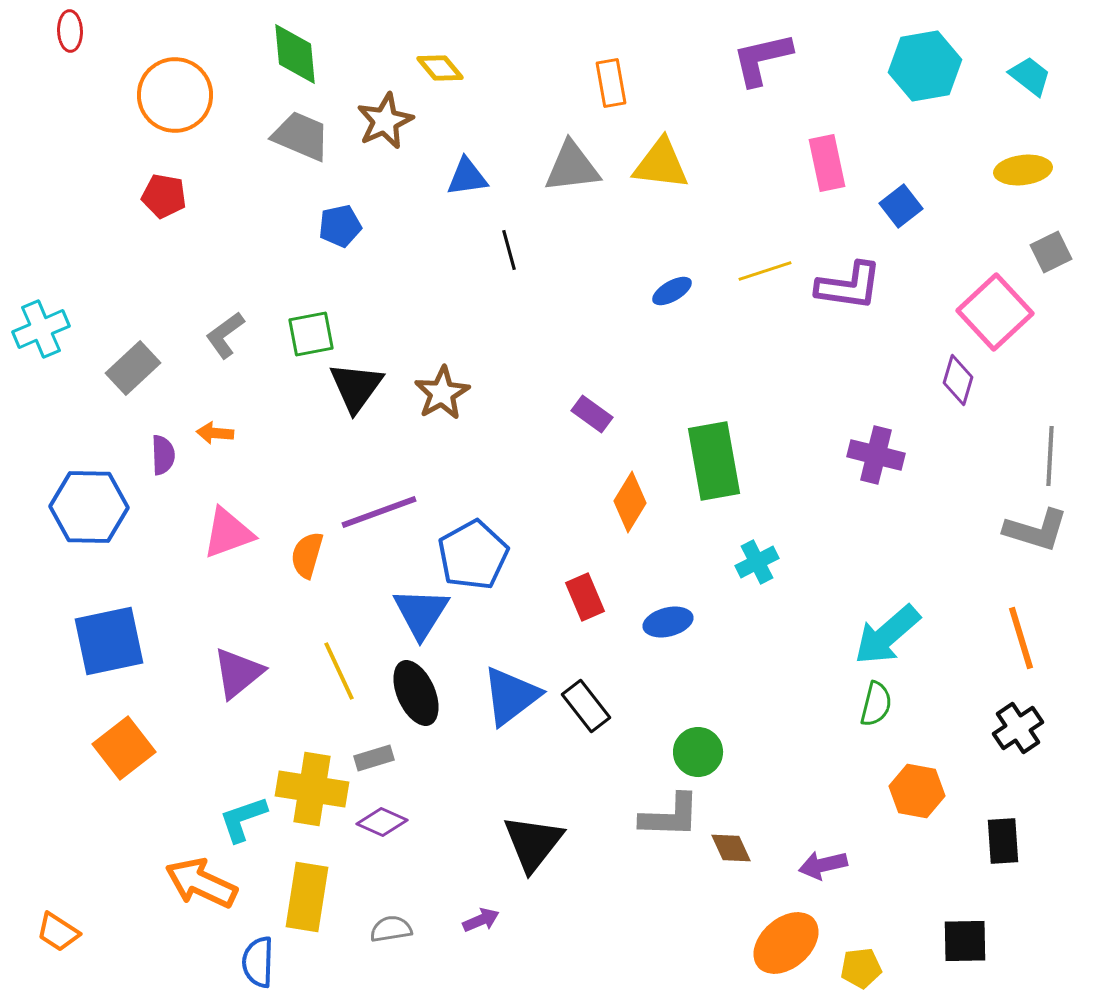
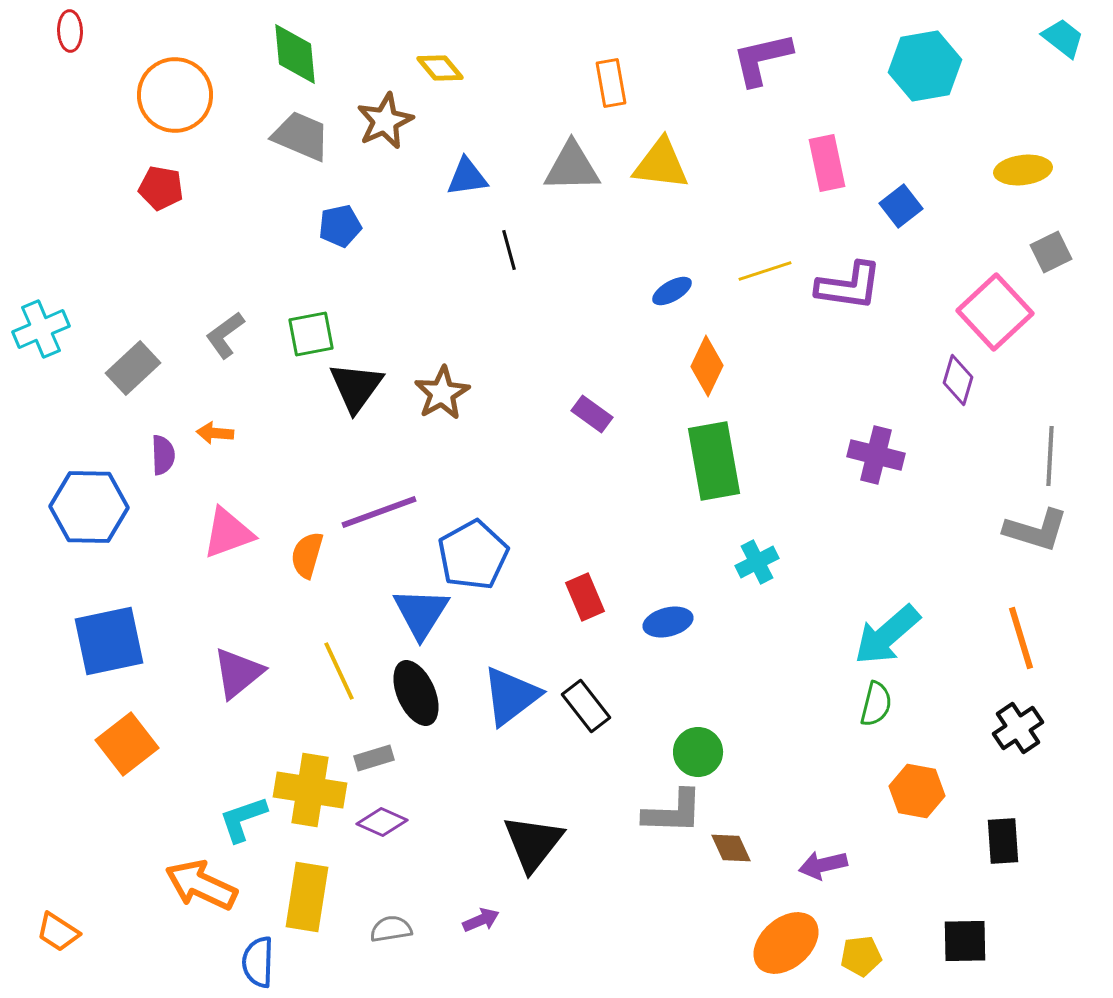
cyan trapezoid at (1030, 76): moved 33 px right, 38 px up
gray triangle at (572, 167): rotated 6 degrees clockwise
red pentagon at (164, 196): moved 3 px left, 8 px up
orange diamond at (630, 502): moved 77 px right, 136 px up; rotated 6 degrees counterclockwise
orange square at (124, 748): moved 3 px right, 4 px up
yellow cross at (312, 789): moved 2 px left, 1 px down
gray L-shape at (670, 816): moved 3 px right, 4 px up
orange arrow at (201, 883): moved 2 px down
yellow pentagon at (861, 968): moved 12 px up
